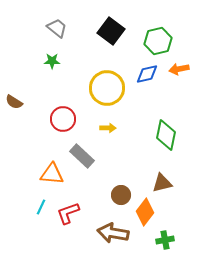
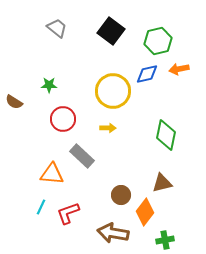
green star: moved 3 px left, 24 px down
yellow circle: moved 6 px right, 3 px down
